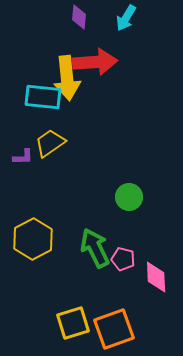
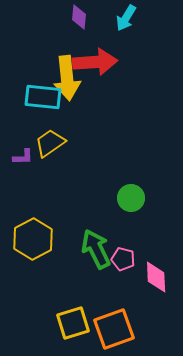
green circle: moved 2 px right, 1 px down
green arrow: moved 1 px right, 1 px down
